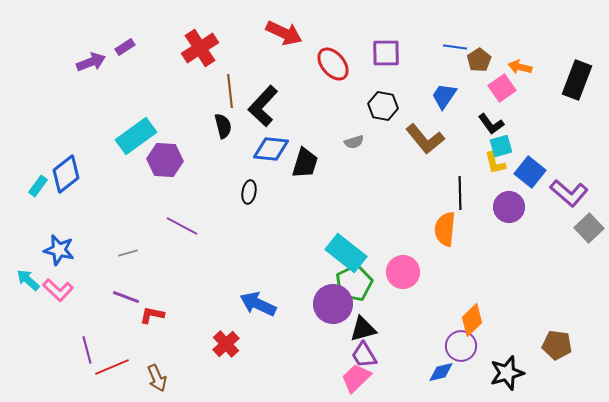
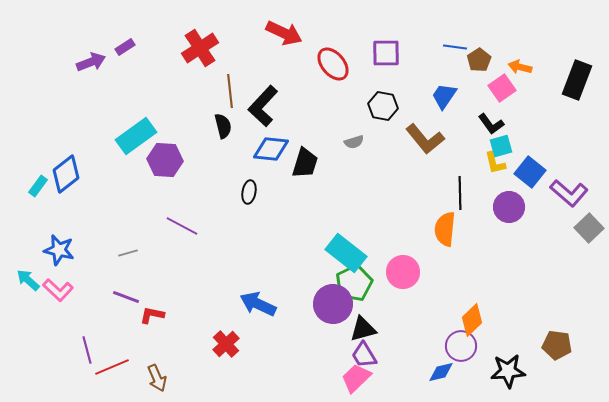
black star at (507, 373): moved 1 px right, 2 px up; rotated 12 degrees clockwise
